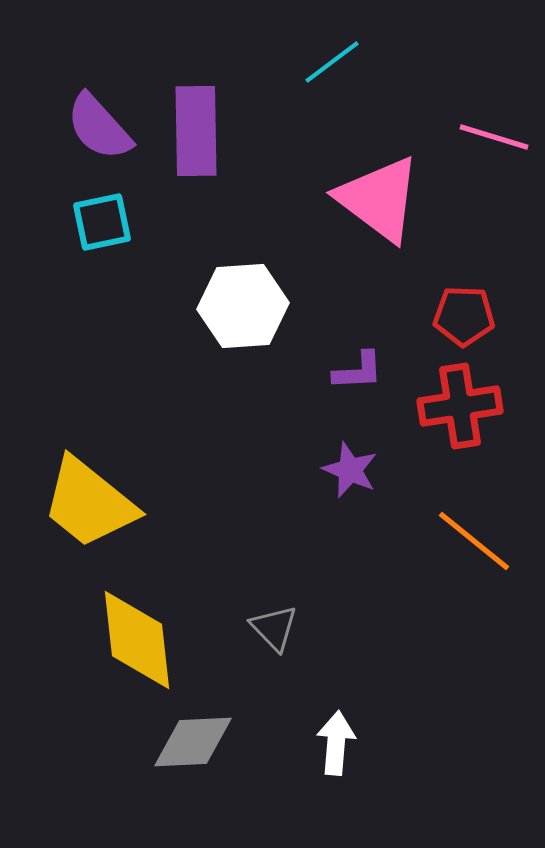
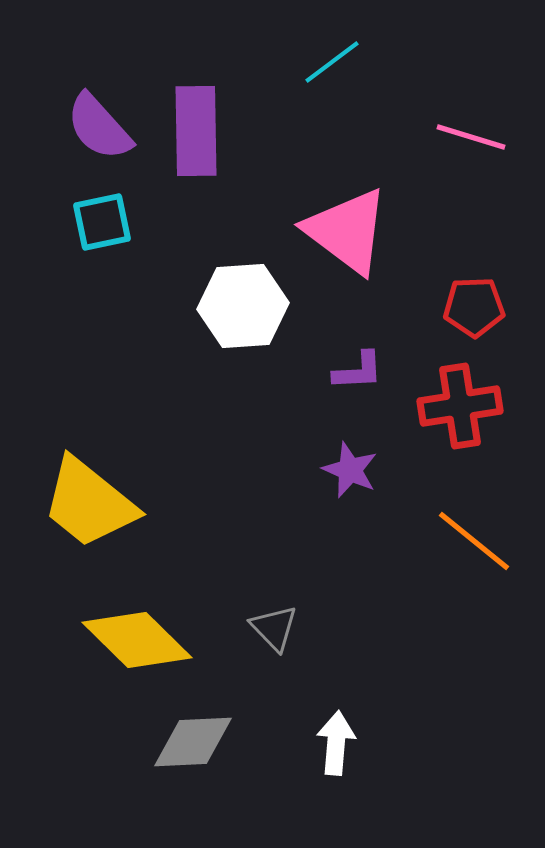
pink line: moved 23 px left
pink triangle: moved 32 px left, 32 px down
red pentagon: moved 10 px right, 9 px up; rotated 4 degrees counterclockwise
yellow diamond: rotated 39 degrees counterclockwise
